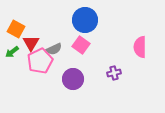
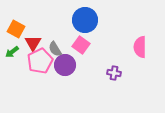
red triangle: moved 2 px right
gray semicircle: moved 1 px right; rotated 84 degrees clockwise
purple cross: rotated 24 degrees clockwise
purple circle: moved 8 px left, 14 px up
